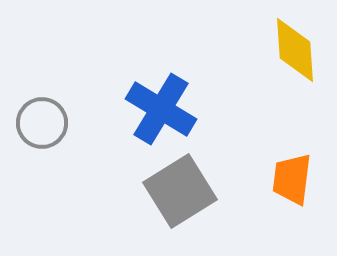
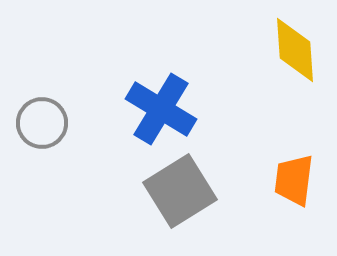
orange trapezoid: moved 2 px right, 1 px down
